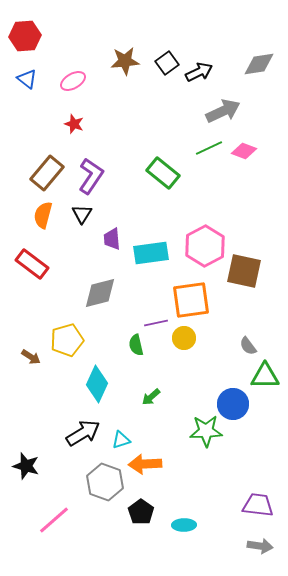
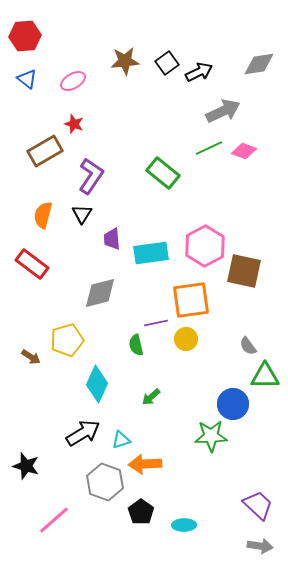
brown rectangle at (47, 173): moved 2 px left, 22 px up; rotated 20 degrees clockwise
yellow circle at (184, 338): moved 2 px right, 1 px down
green star at (206, 431): moved 5 px right, 5 px down
purple trapezoid at (258, 505): rotated 36 degrees clockwise
